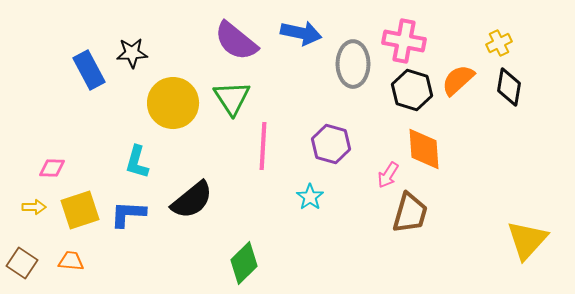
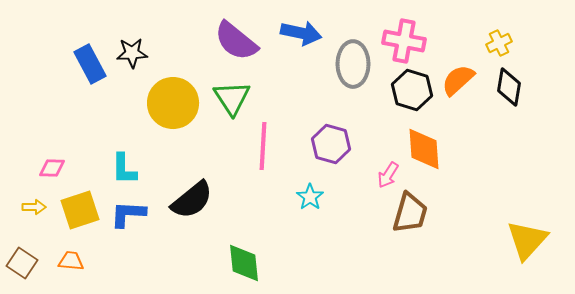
blue rectangle: moved 1 px right, 6 px up
cyan L-shape: moved 13 px left, 7 px down; rotated 16 degrees counterclockwise
green diamond: rotated 51 degrees counterclockwise
